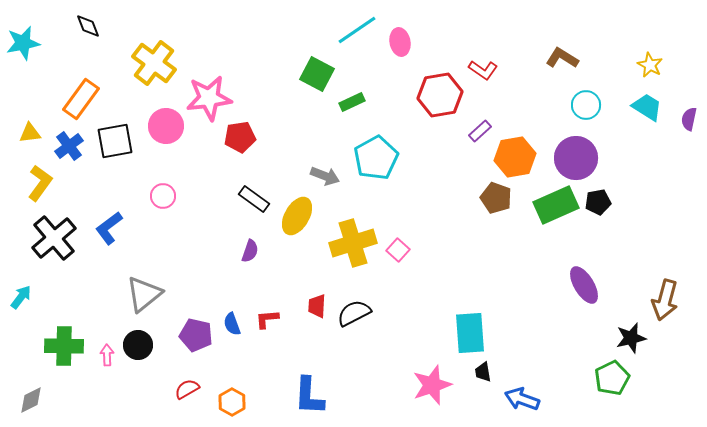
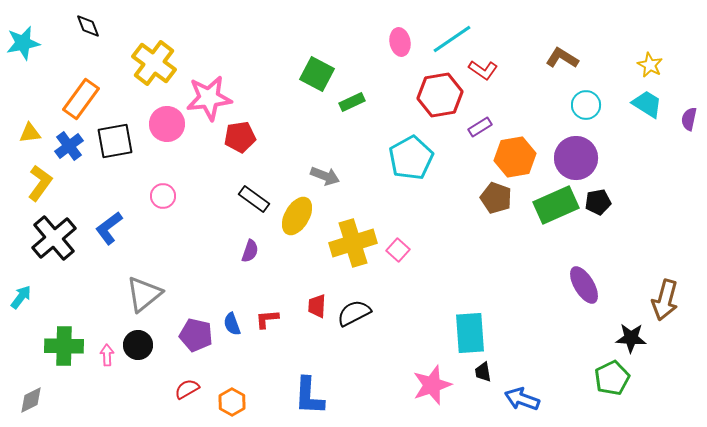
cyan line at (357, 30): moved 95 px right, 9 px down
cyan trapezoid at (647, 107): moved 3 px up
pink circle at (166, 126): moved 1 px right, 2 px up
purple rectangle at (480, 131): moved 4 px up; rotated 10 degrees clockwise
cyan pentagon at (376, 158): moved 35 px right
black star at (631, 338): rotated 16 degrees clockwise
